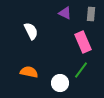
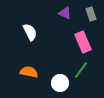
gray rectangle: rotated 24 degrees counterclockwise
white semicircle: moved 1 px left, 1 px down
